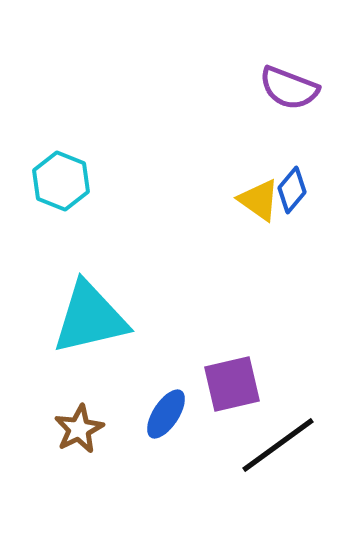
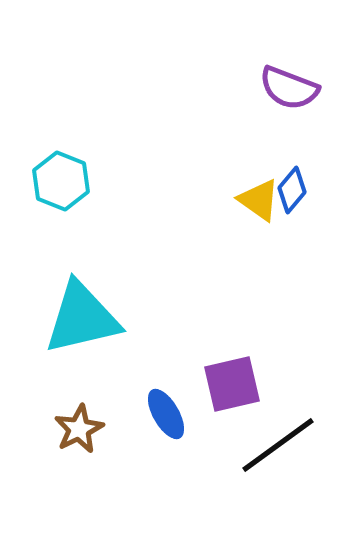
cyan triangle: moved 8 px left
blue ellipse: rotated 63 degrees counterclockwise
